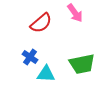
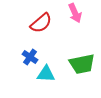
pink arrow: rotated 12 degrees clockwise
